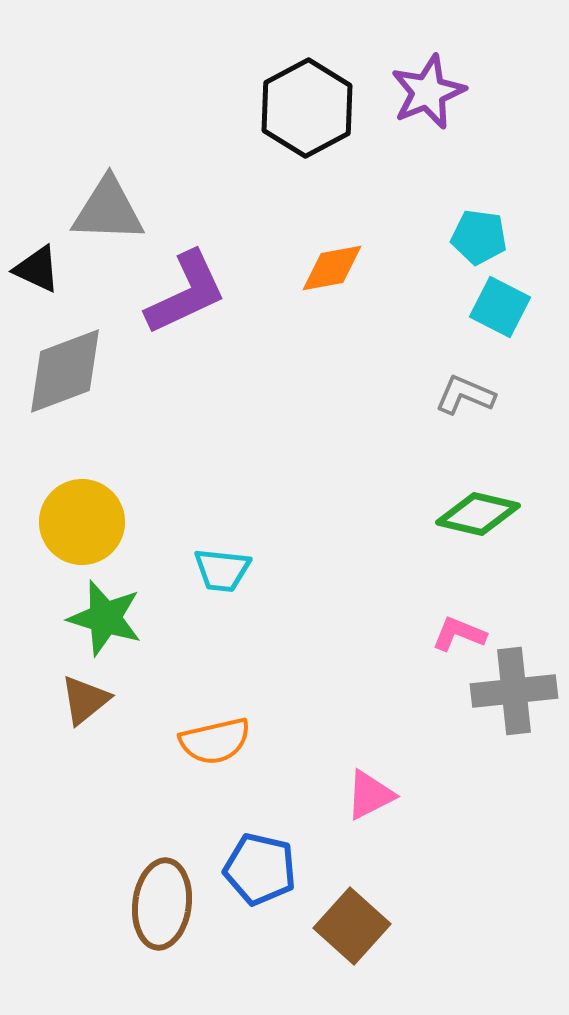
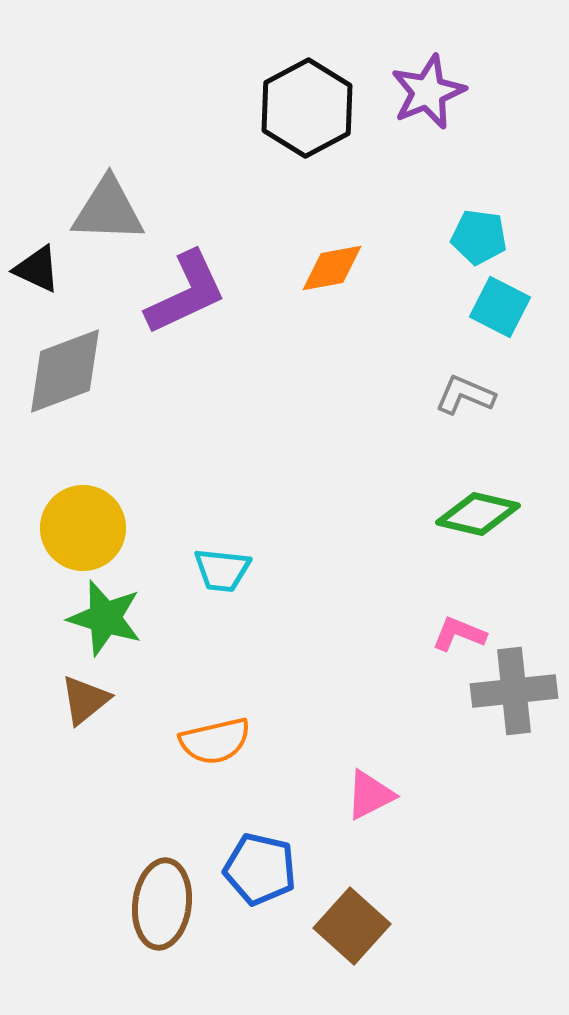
yellow circle: moved 1 px right, 6 px down
